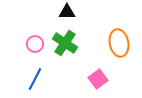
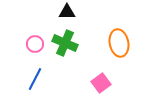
green cross: rotated 10 degrees counterclockwise
pink square: moved 3 px right, 4 px down
